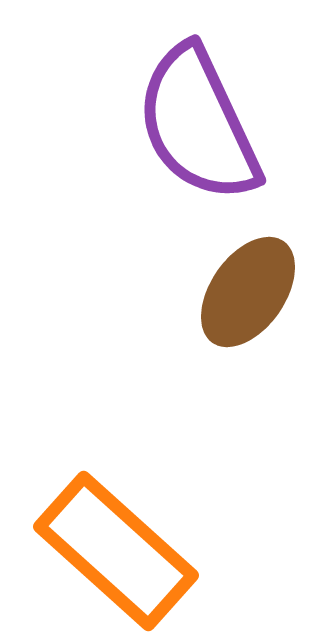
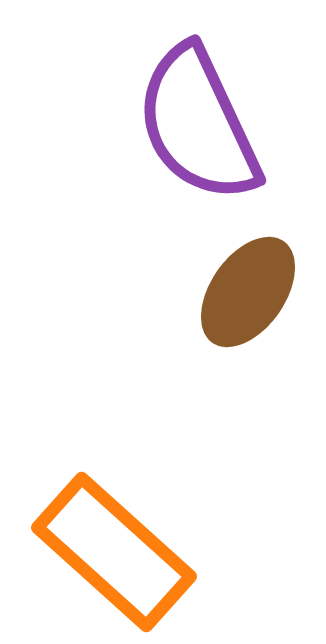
orange rectangle: moved 2 px left, 1 px down
